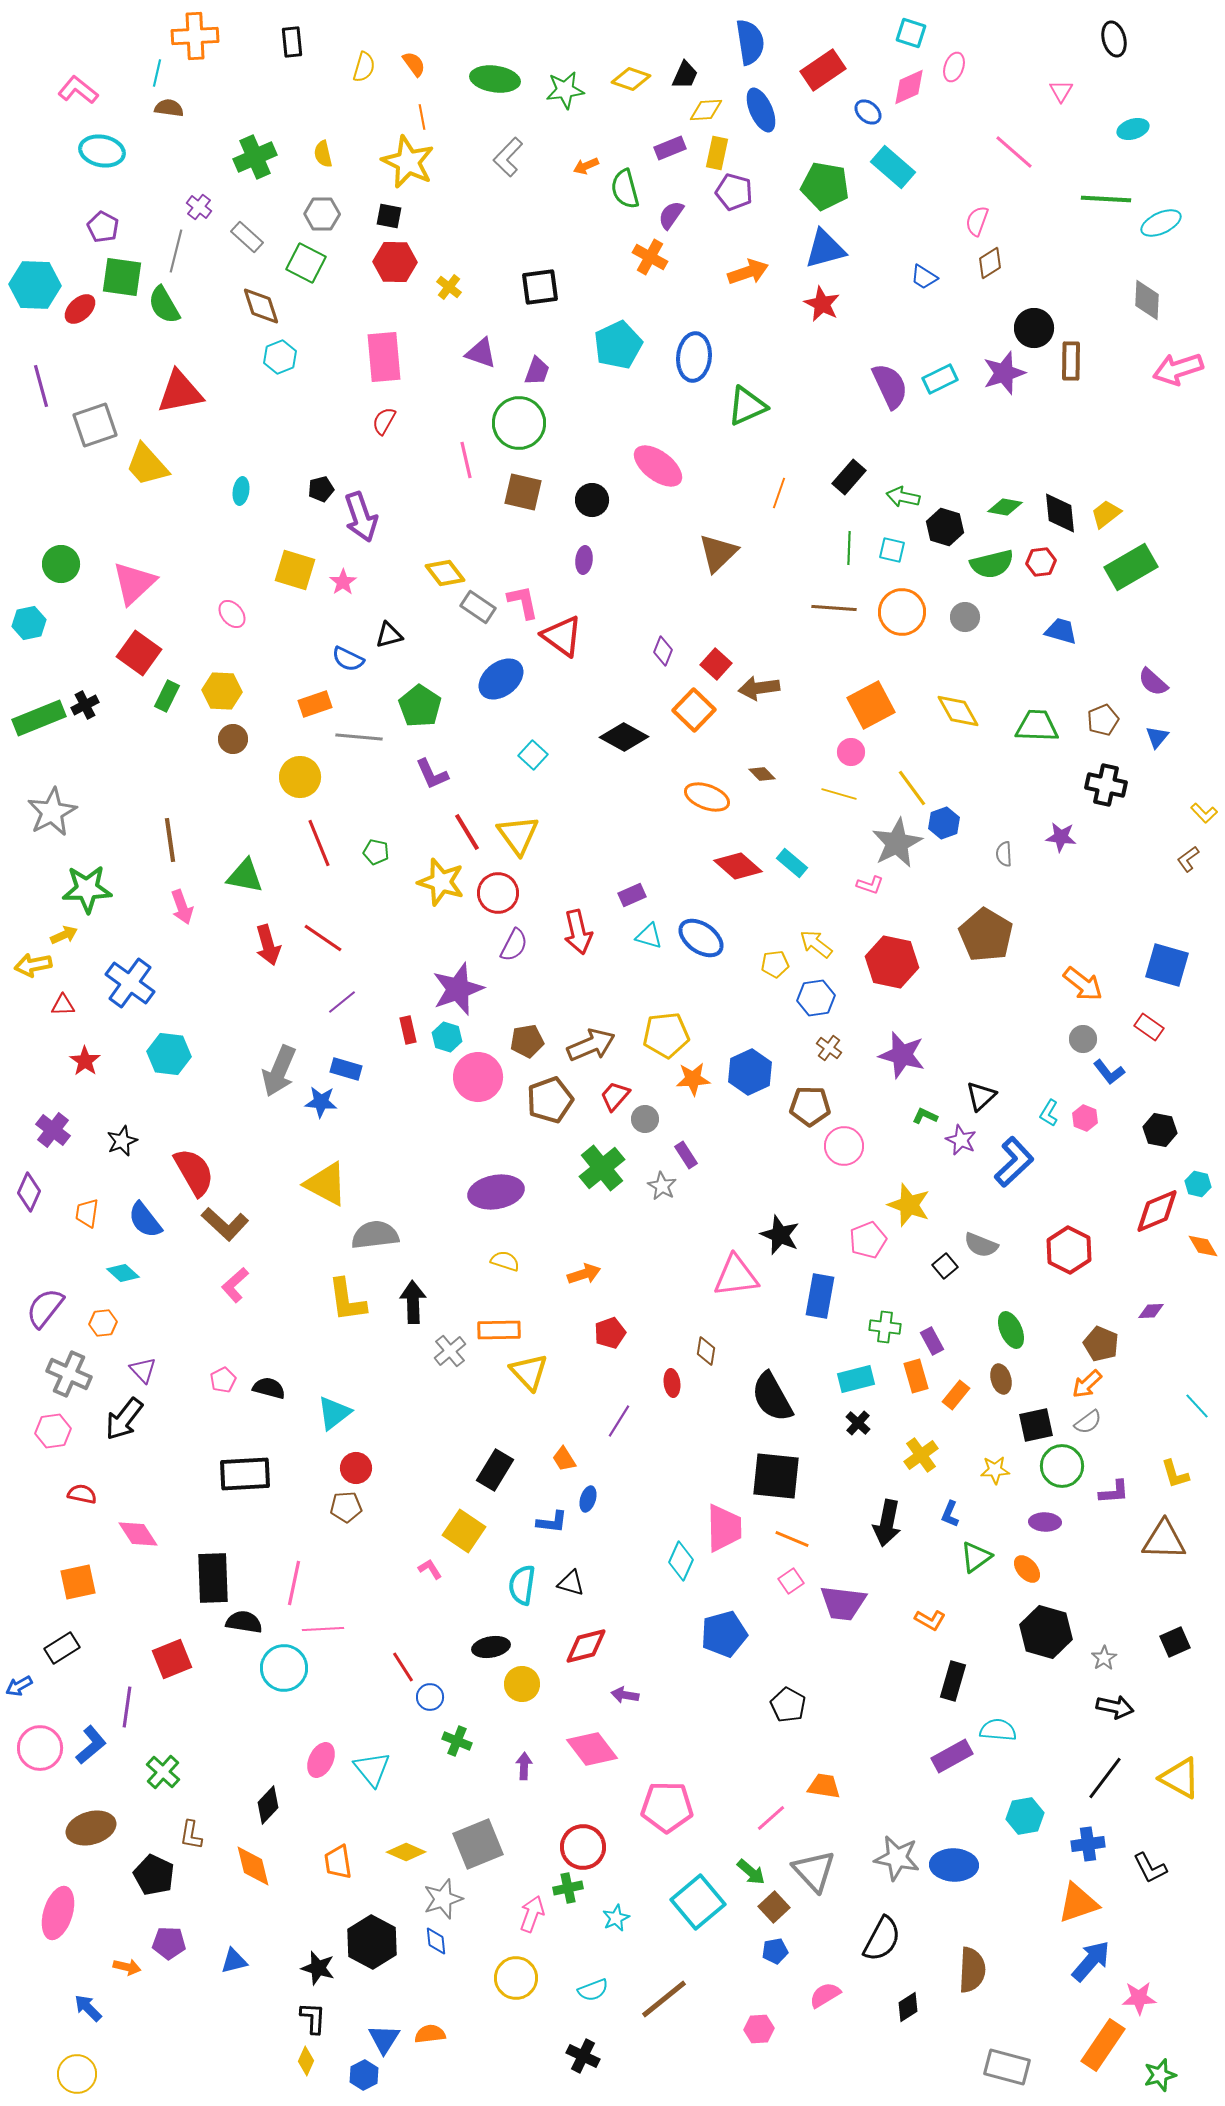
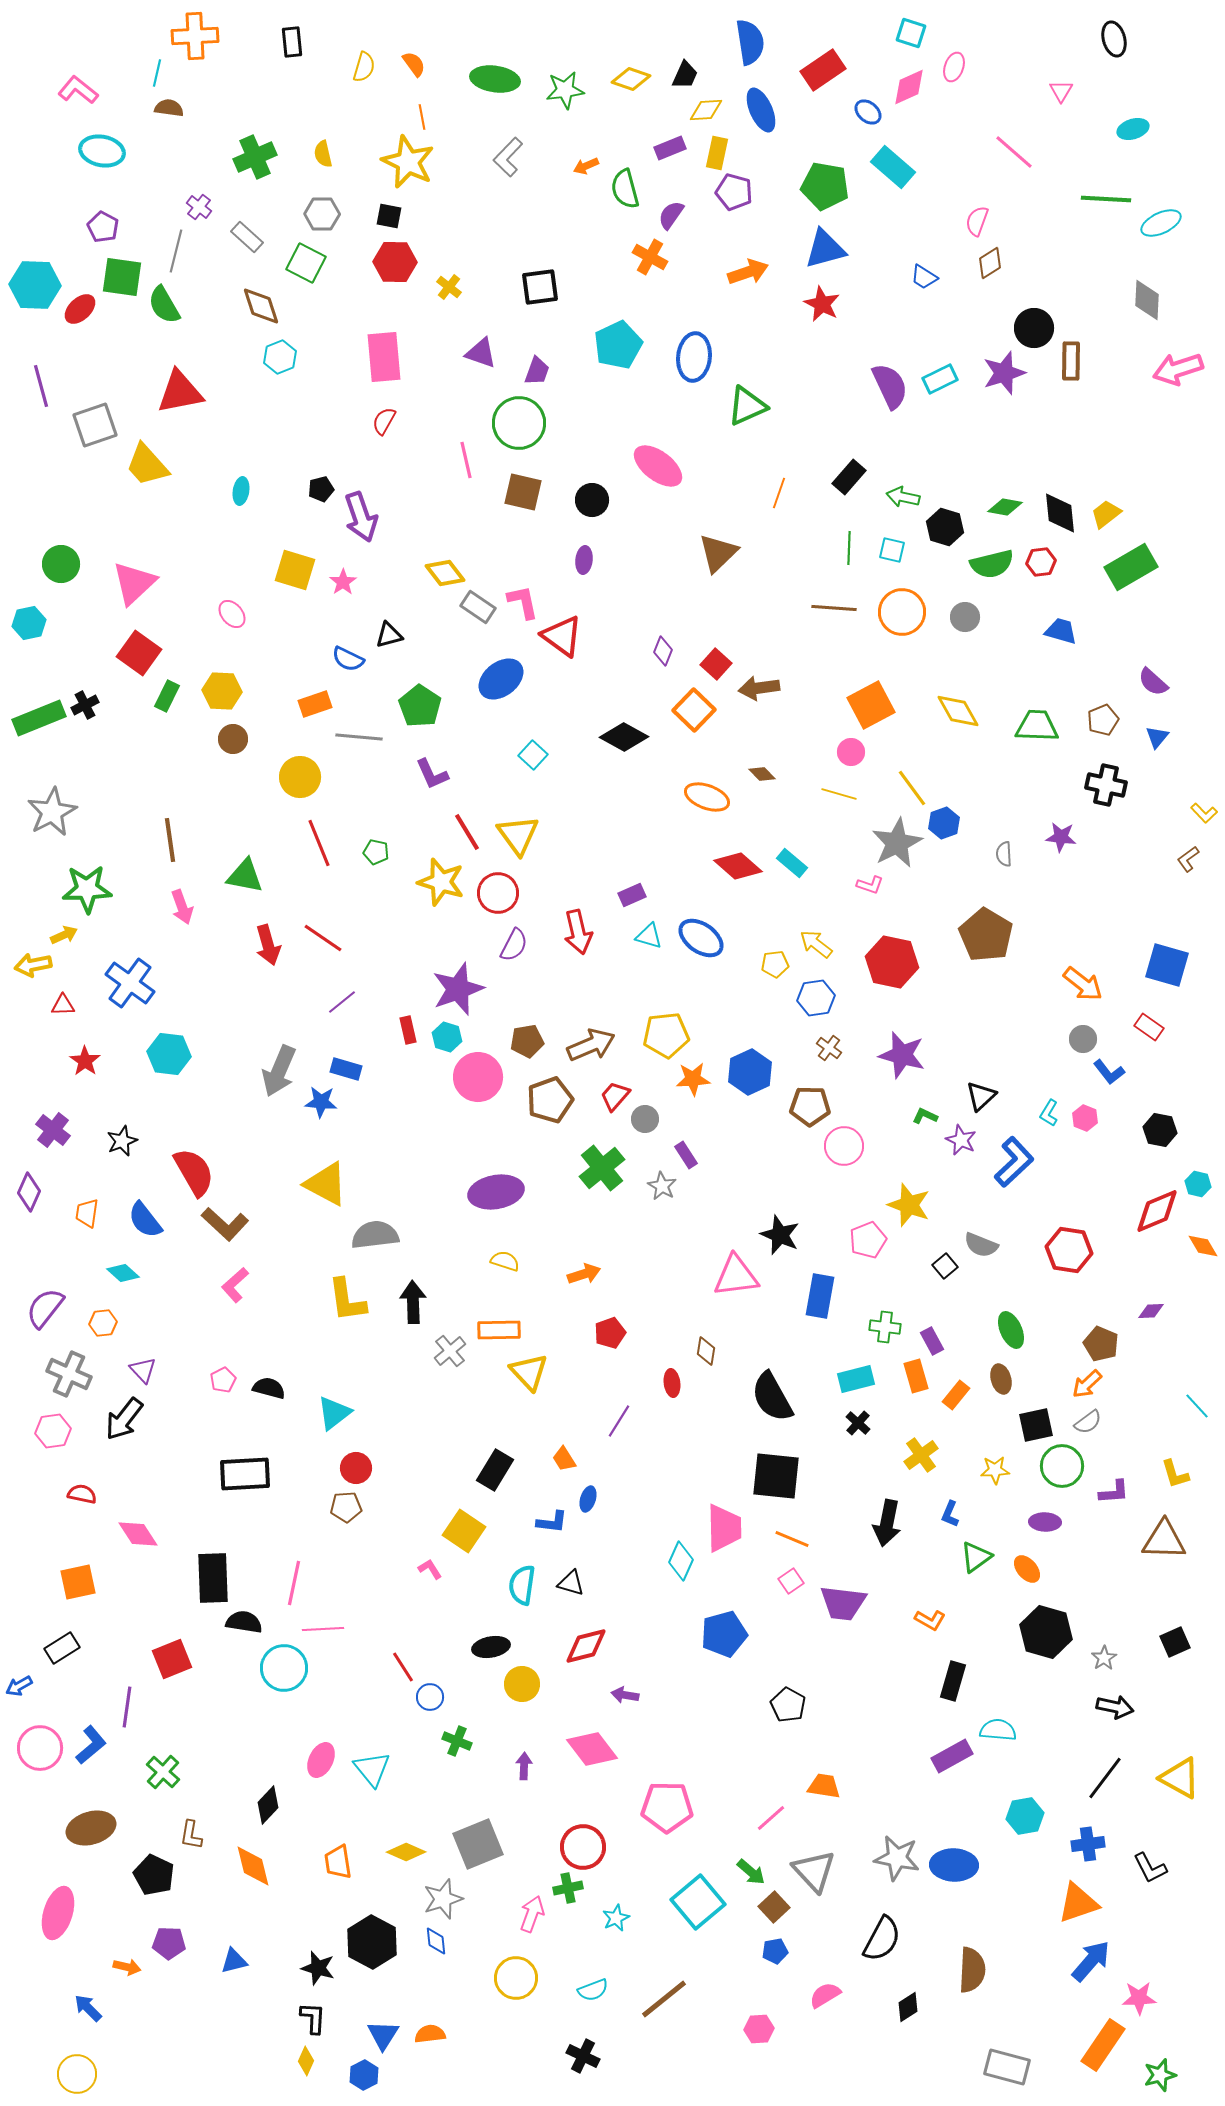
red hexagon at (1069, 1250): rotated 18 degrees counterclockwise
blue triangle at (384, 2039): moved 1 px left, 4 px up
